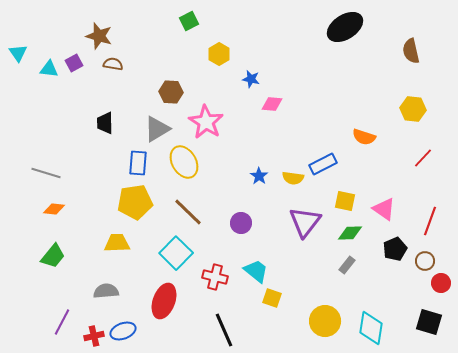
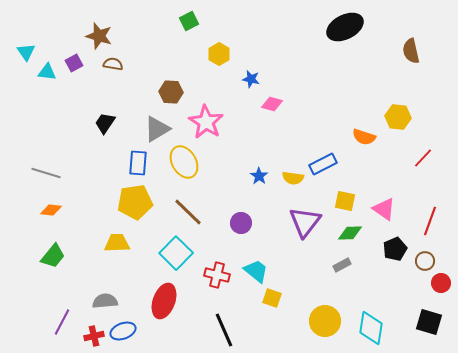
black ellipse at (345, 27): rotated 6 degrees clockwise
cyan triangle at (18, 53): moved 8 px right, 1 px up
cyan triangle at (49, 69): moved 2 px left, 3 px down
pink diamond at (272, 104): rotated 10 degrees clockwise
yellow hexagon at (413, 109): moved 15 px left, 8 px down
black trapezoid at (105, 123): rotated 35 degrees clockwise
orange diamond at (54, 209): moved 3 px left, 1 px down
gray rectangle at (347, 265): moved 5 px left; rotated 24 degrees clockwise
red cross at (215, 277): moved 2 px right, 2 px up
gray semicircle at (106, 291): moved 1 px left, 10 px down
